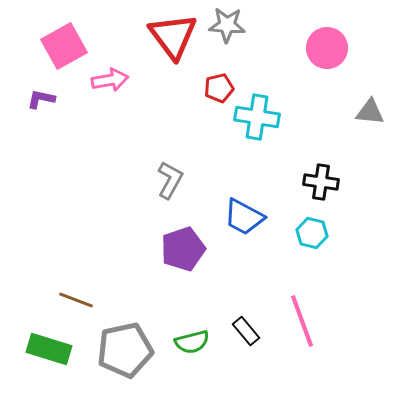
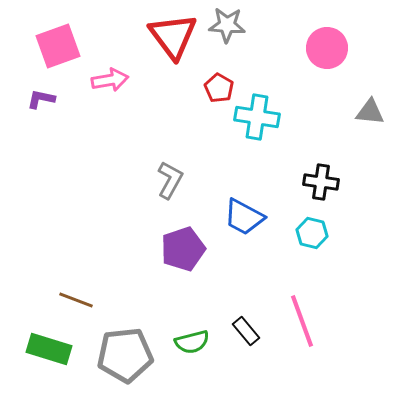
pink square: moved 6 px left; rotated 9 degrees clockwise
red pentagon: rotated 28 degrees counterclockwise
gray pentagon: moved 5 px down; rotated 6 degrees clockwise
